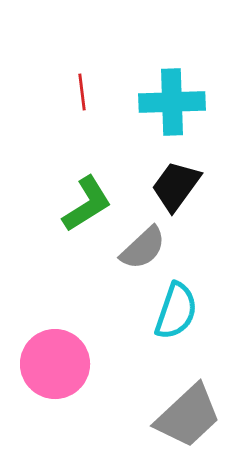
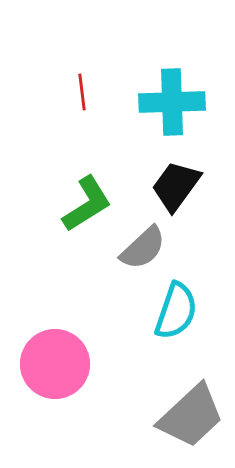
gray trapezoid: moved 3 px right
